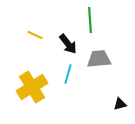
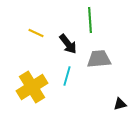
yellow line: moved 1 px right, 2 px up
cyan line: moved 1 px left, 2 px down
